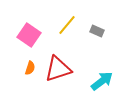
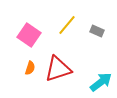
cyan arrow: moved 1 px left, 1 px down
